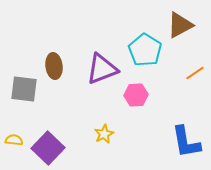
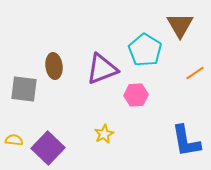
brown triangle: rotated 32 degrees counterclockwise
blue L-shape: moved 1 px up
